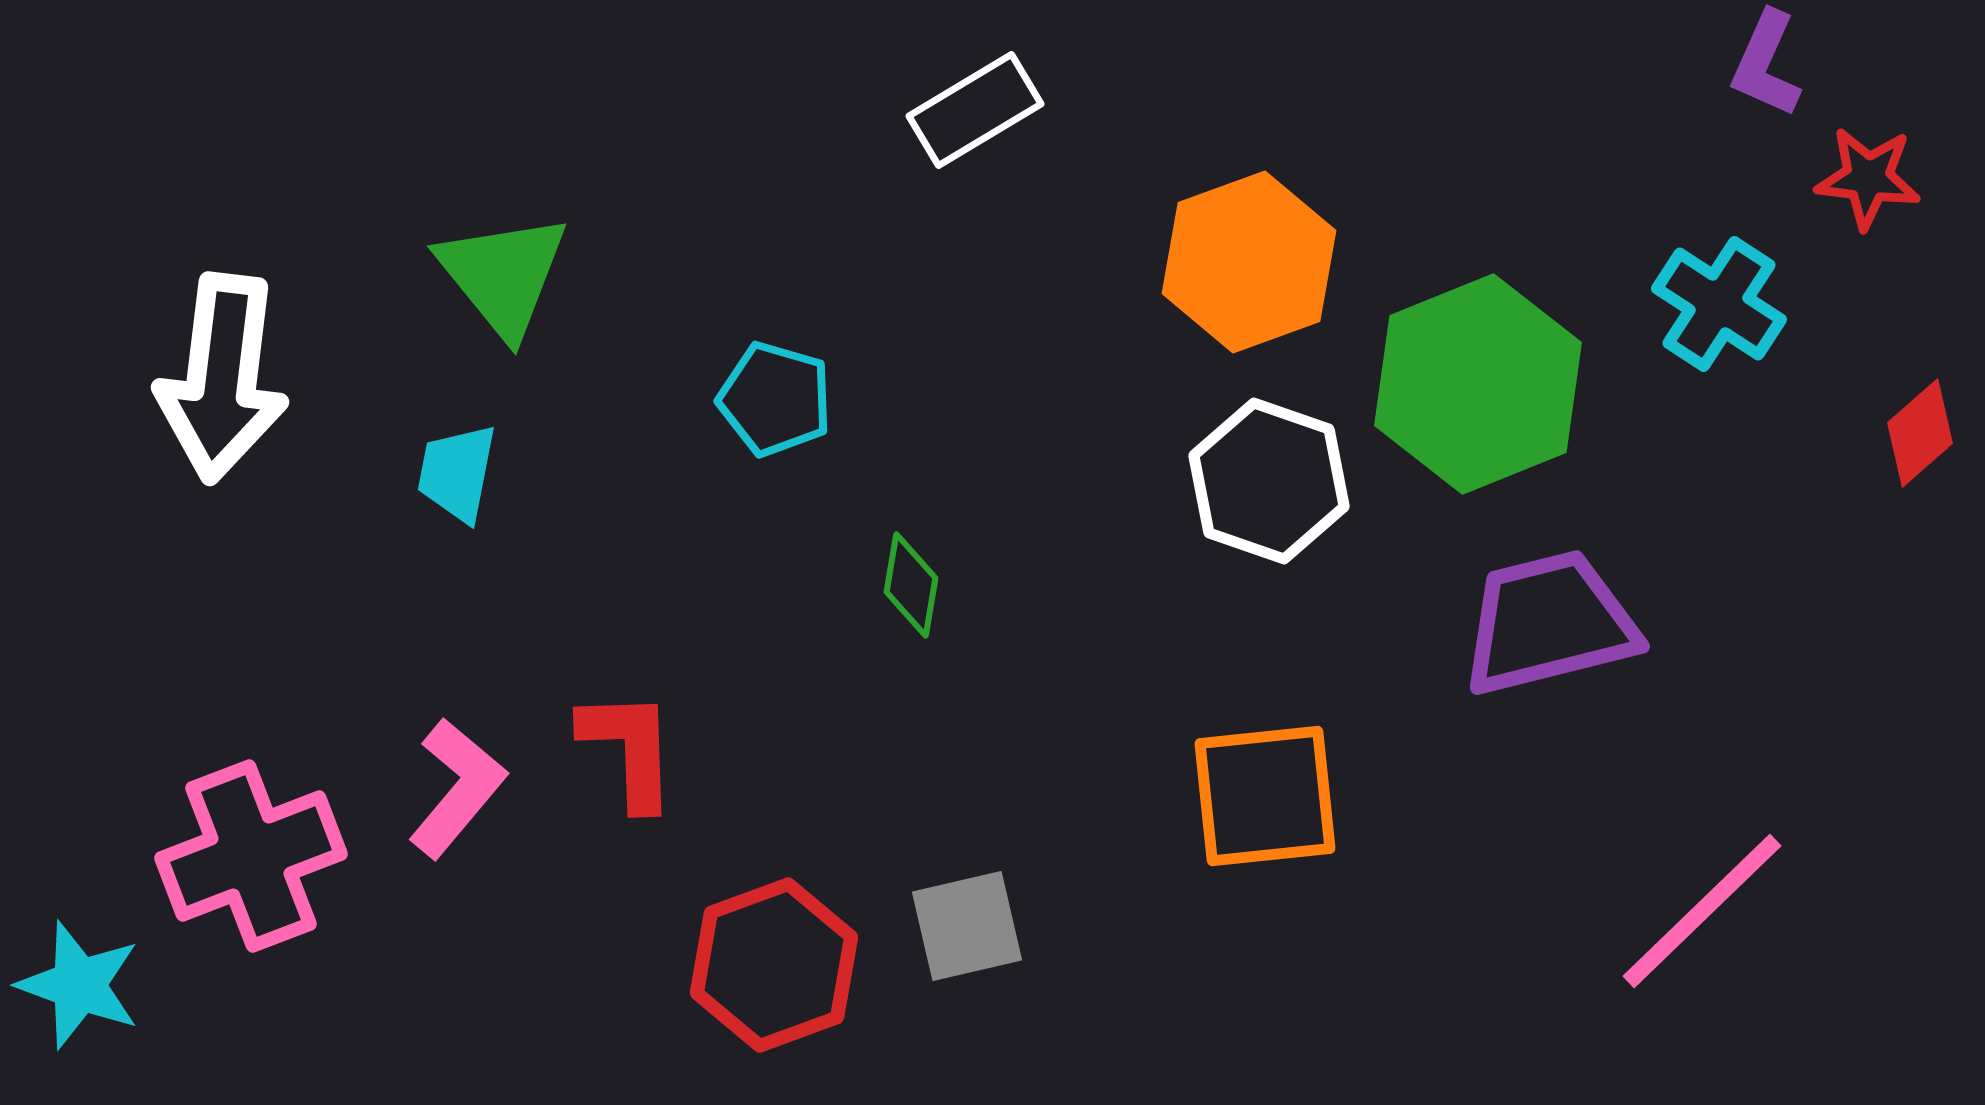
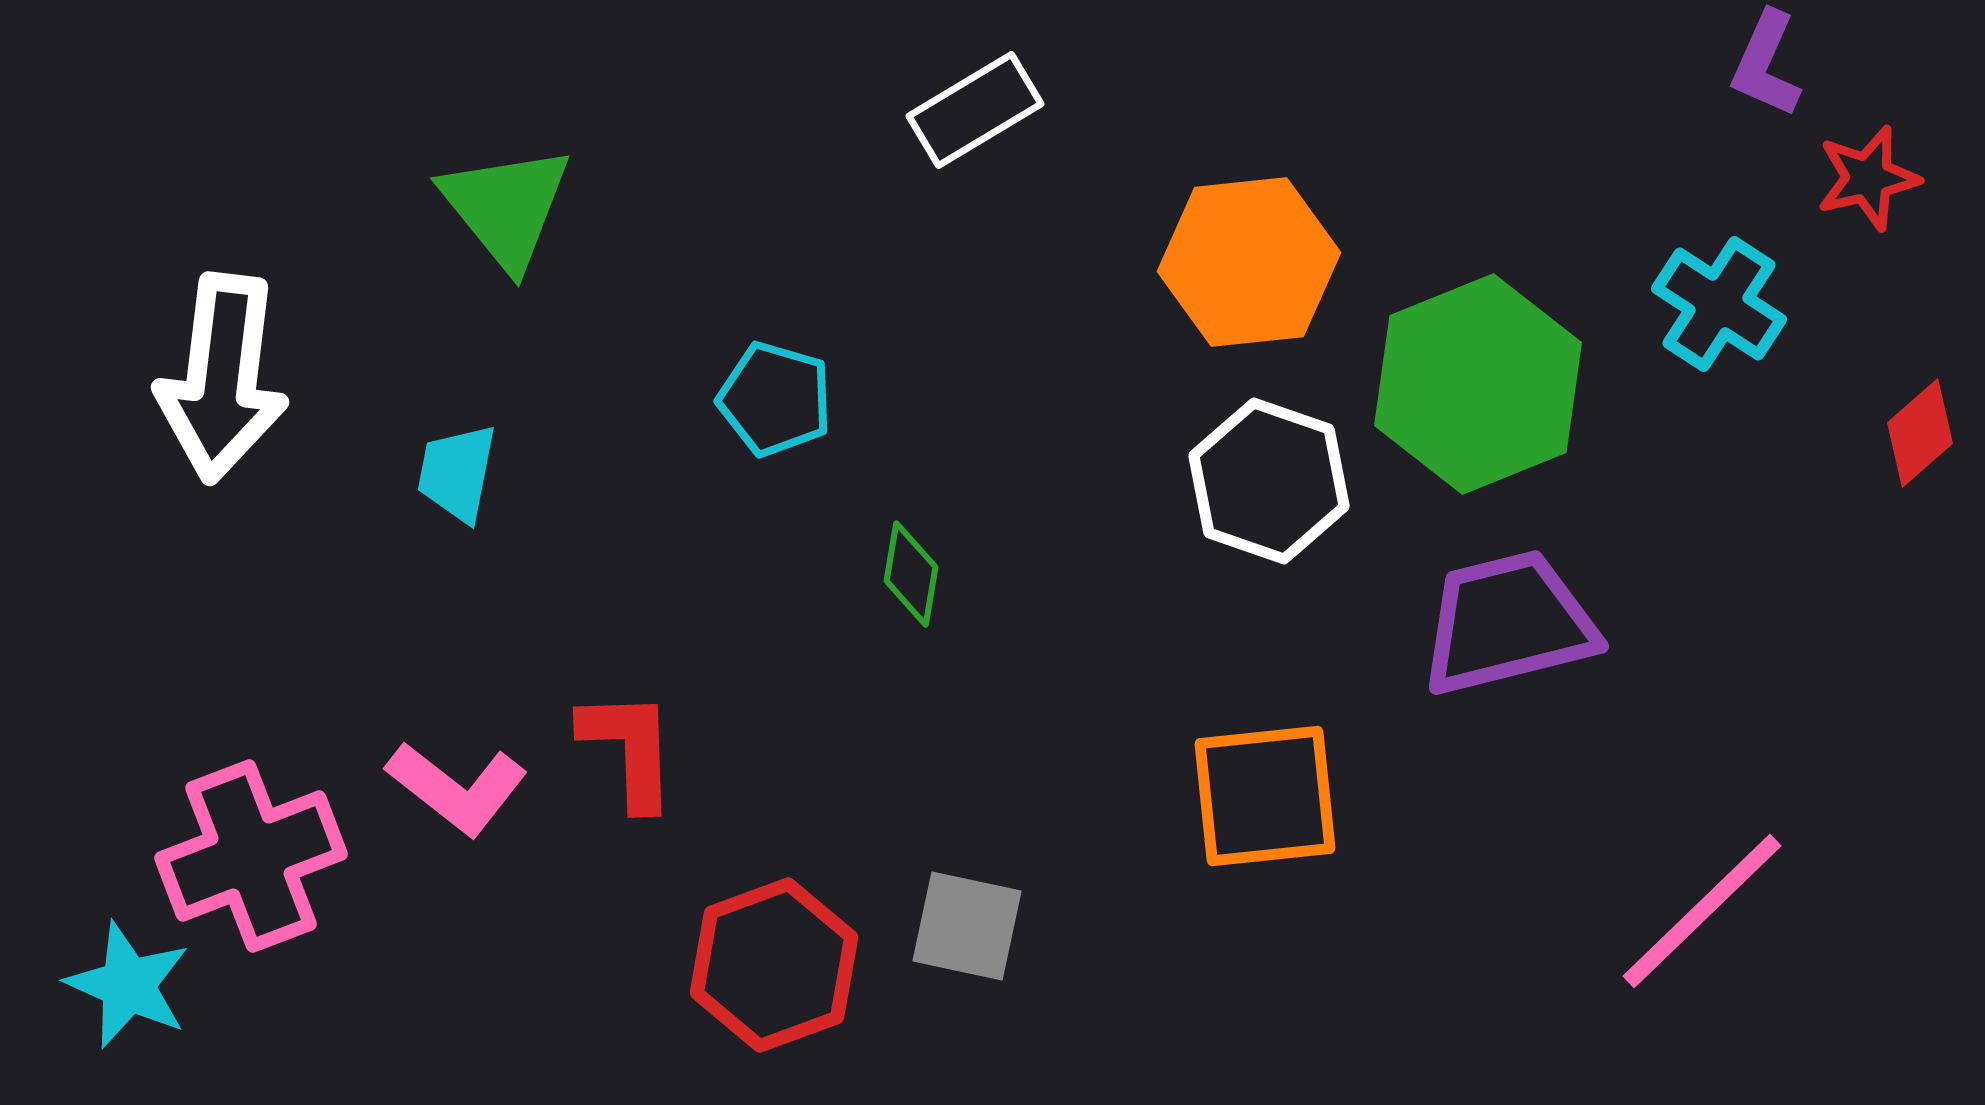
red star: rotated 20 degrees counterclockwise
orange hexagon: rotated 14 degrees clockwise
green triangle: moved 3 px right, 68 px up
green diamond: moved 11 px up
purple trapezoid: moved 41 px left
pink L-shape: rotated 88 degrees clockwise
gray square: rotated 25 degrees clockwise
cyan star: moved 49 px right; rotated 4 degrees clockwise
